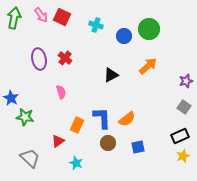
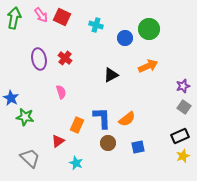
blue circle: moved 1 px right, 2 px down
orange arrow: rotated 18 degrees clockwise
purple star: moved 3 px left, 5 px down
